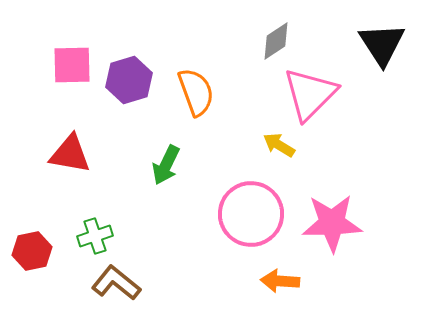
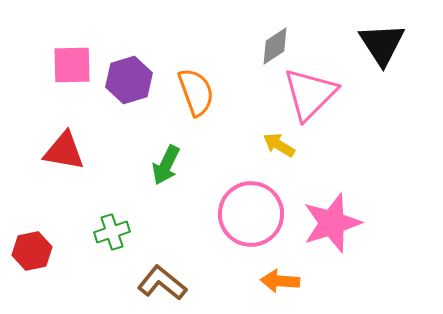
gray diamond: moved 1 px left, 5 px down
red triangle: moved 6 px left, 3 px up
pink star: rotated 16 degrees counterclockwise
green cross: moved 17 px right, 4 px up
brown L-shape: moved 46 px right
